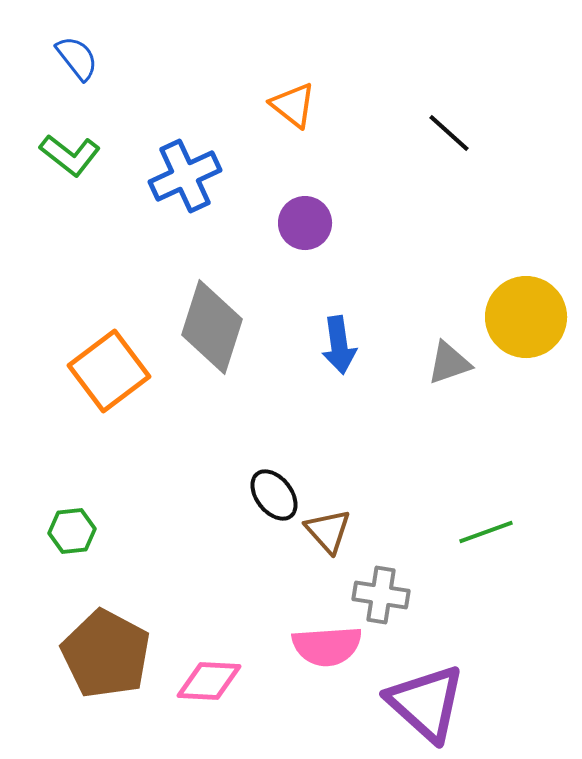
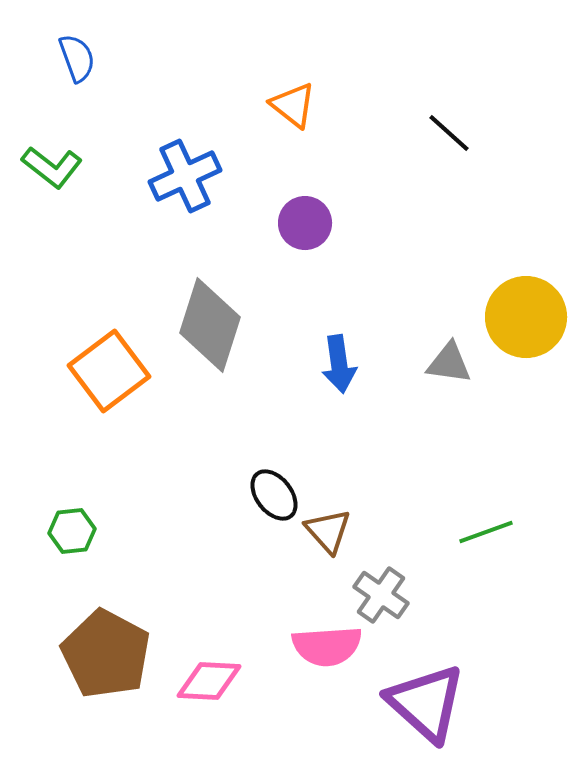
blue semicircle: rotated 18 degrees clockwise
green L-shape: moved 18 px left, 12 px down
gray diamond: moved 2 px left, 2 px up
blue arrow: moved 19 px down
gray triangle: rotated 27 degrees clockwise
gray cross: rotated 26 degrees clockwise
